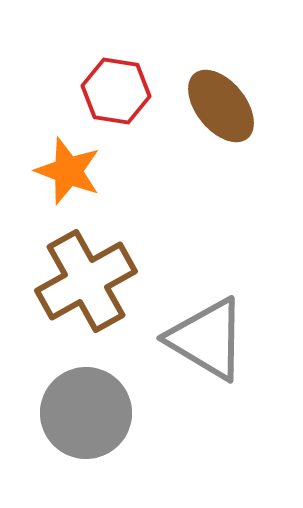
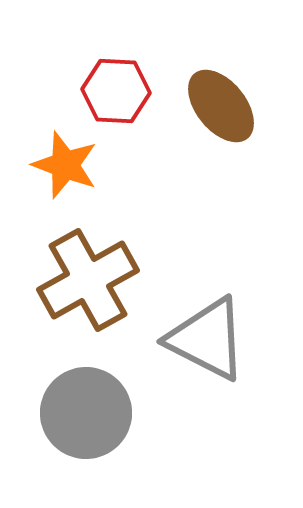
red hexagon: rotated 6 degrees counterclockwise
orange star: moved 3 px left, 6 px up
brown cross: moved 2 px right, 1 px up
gray triangle: rotated 4 degrees counterclockwise
